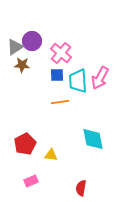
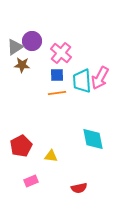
cyan trapezoid: moved 4 px right
orange line: moved 3 px left, 9 px up
red pentagon: moved 4 px left, 2 px down
yellow triangle: moved 1 px down
red semicircle: moved 2 px left; rotated 112 degrees counterclockwise
